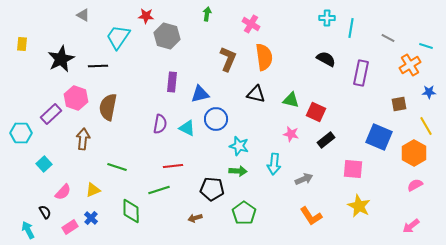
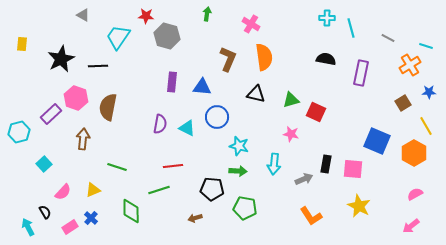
cyan line at (351, 28): rotated 24 degrees counterclockwise
black semicircle at (326, 59): rotated 18 degrees counterclockwise
blue triangle at (200, 94): moved 2 px right, 7 px up; rotated 18 degrees clockwise
green triangle at (291, 100): rotated 30 degrees counterclockwise
brown square at (399, 104): moved 4 px right, 1 px up; rotated 21 degrees counterclockwise
blue circle at (216, 119): moved 1 px right, 2 px up
cyan hexagon at (21, 133): moved 2 px left, 1 px up; rotated 15 degrees counterclockwise
blue square at (379, 137): moved 2 px left, 4 px down
black rectangle at (326, 140): moved 24 px down; rotated 42 degrees counterclockwise
pink semicircle at (415, 185): moved 9 px down
green pentagon at (244, 213): moved 1 px right, 5 px up; rotated 25 degrees counterclockwise
cyan arrow at (28, 230): moved 3 px up
